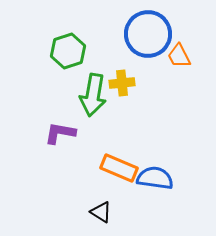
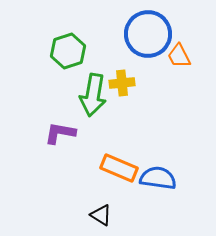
blue semicircle: moved 3 px right
black triangle: moved 3 px down
